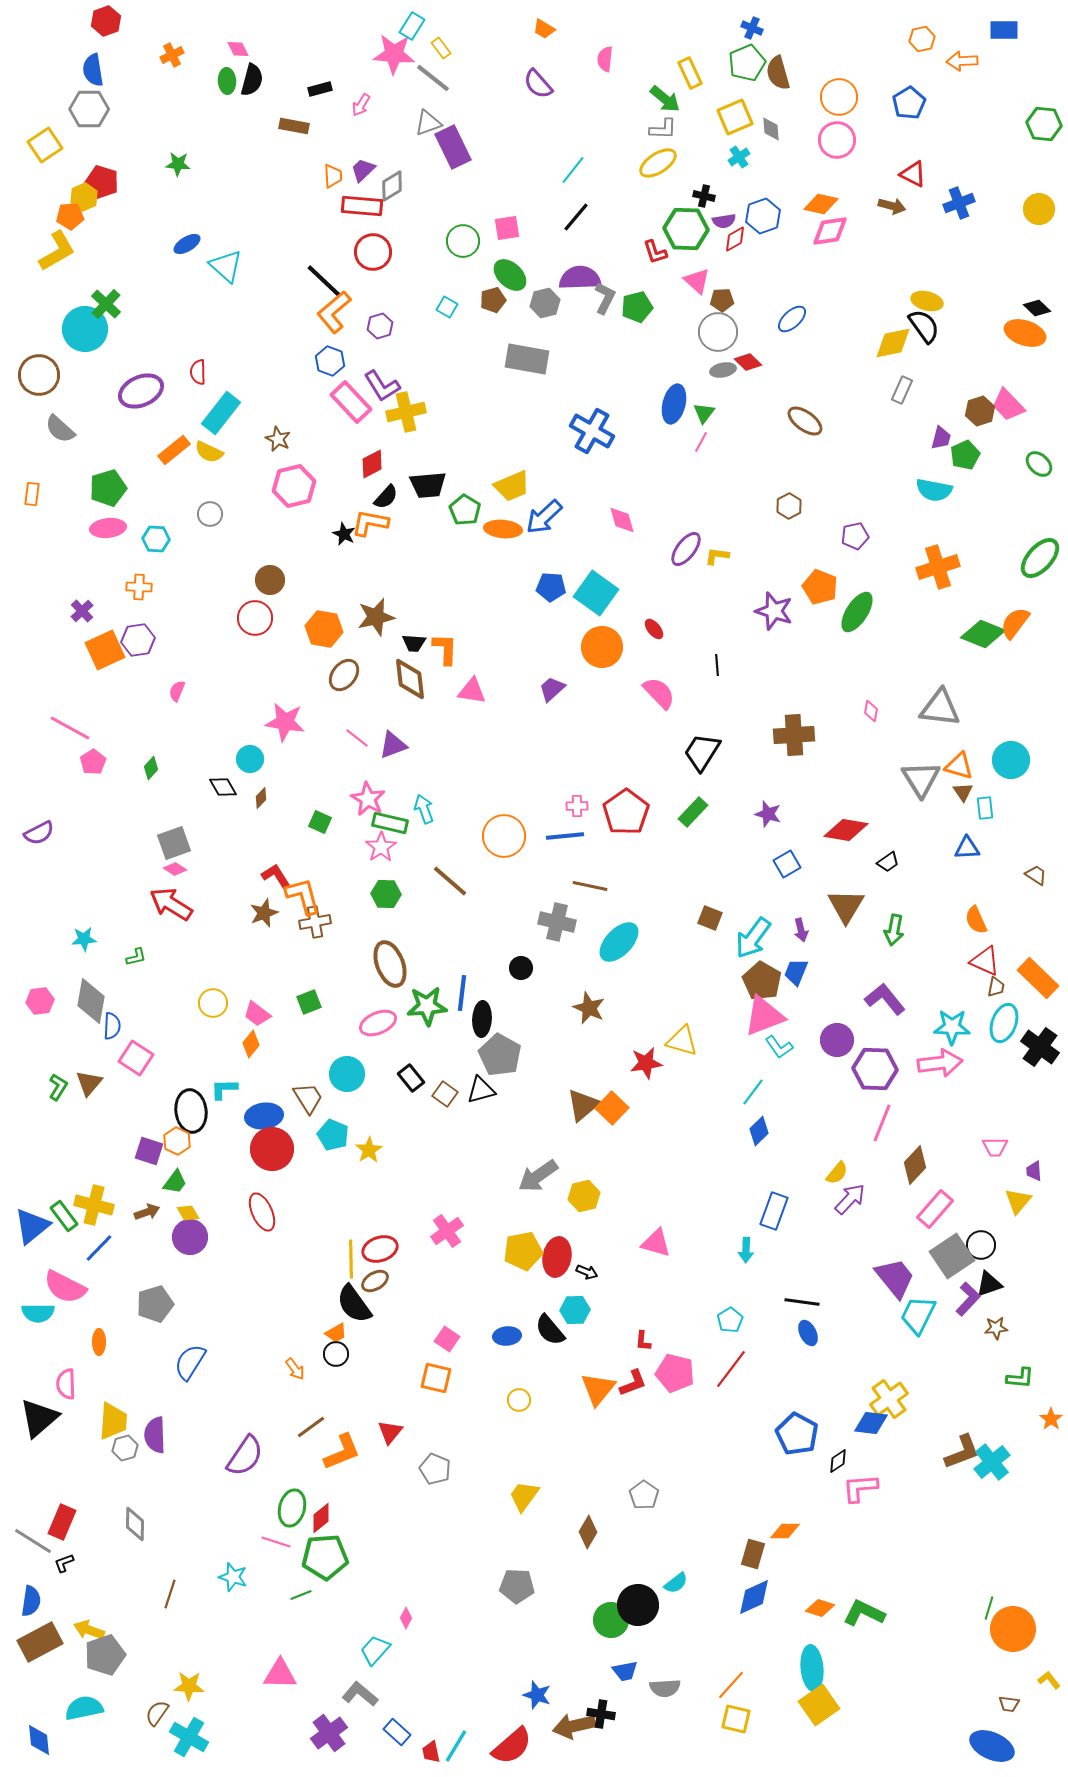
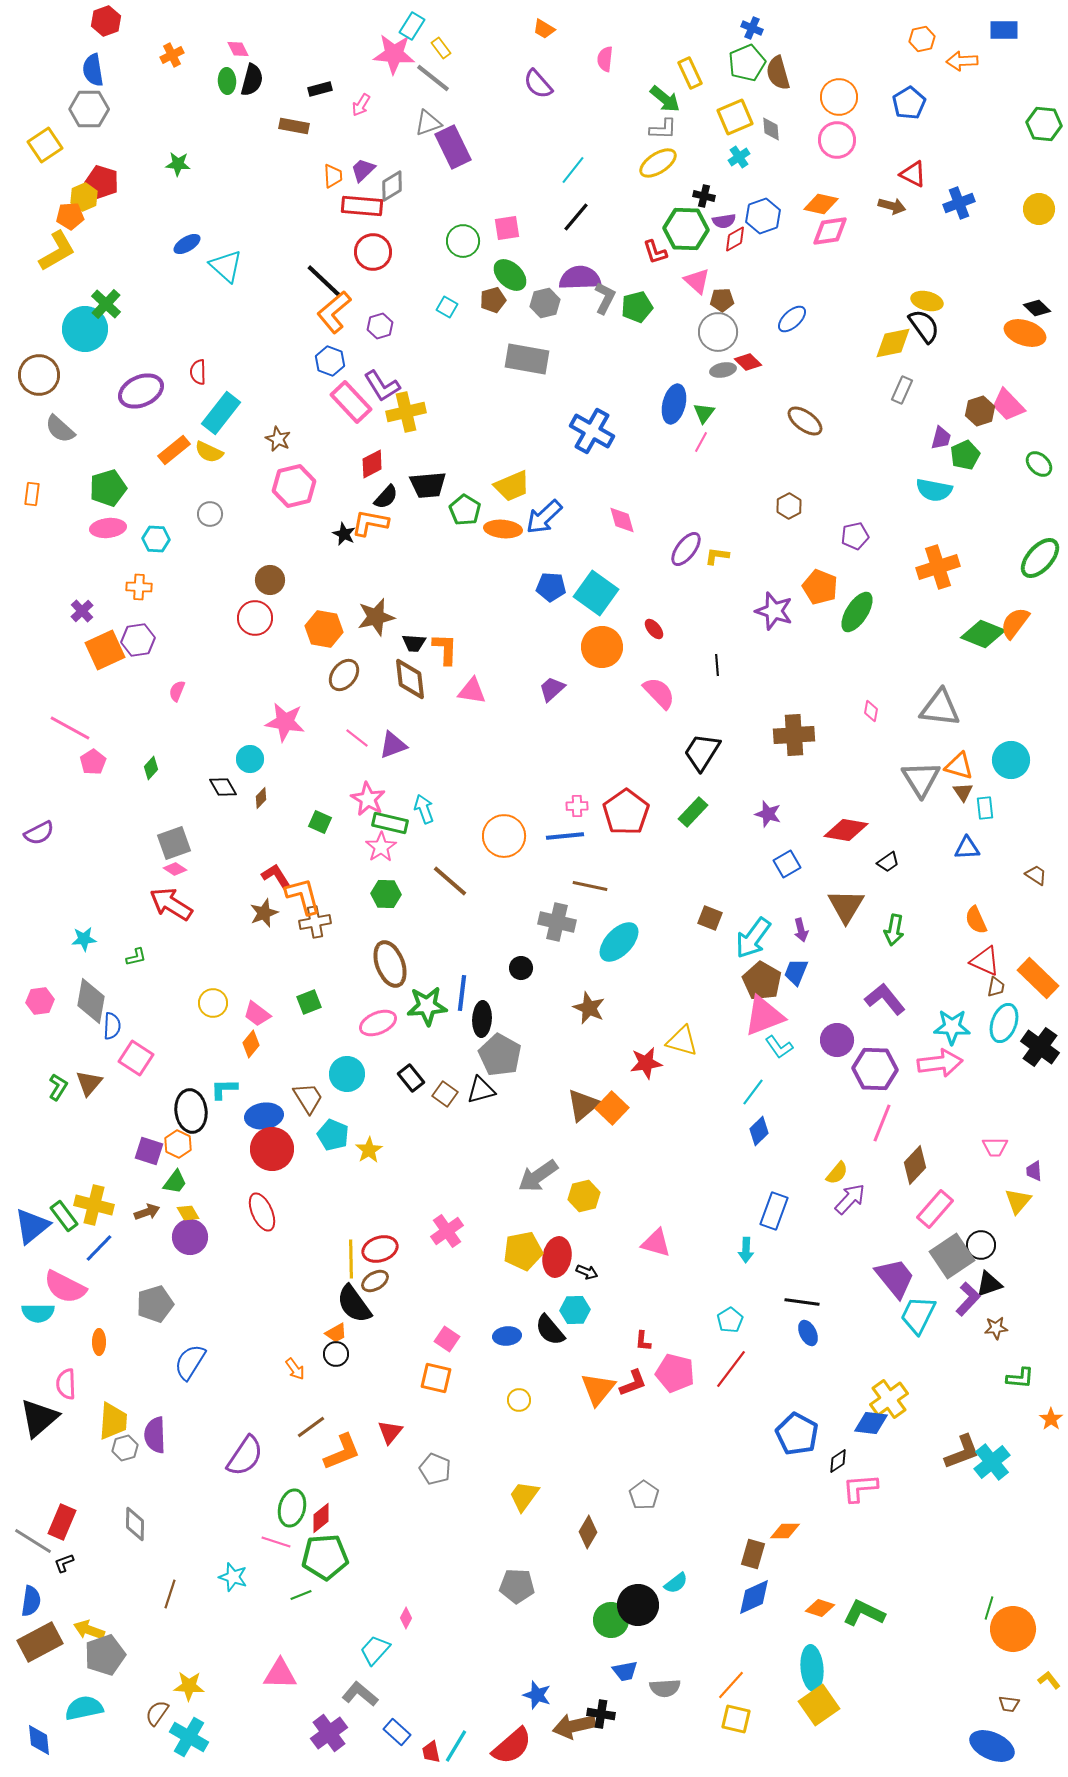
orange hexagon at (177, 1141): moved 1 px right, 3 px down
